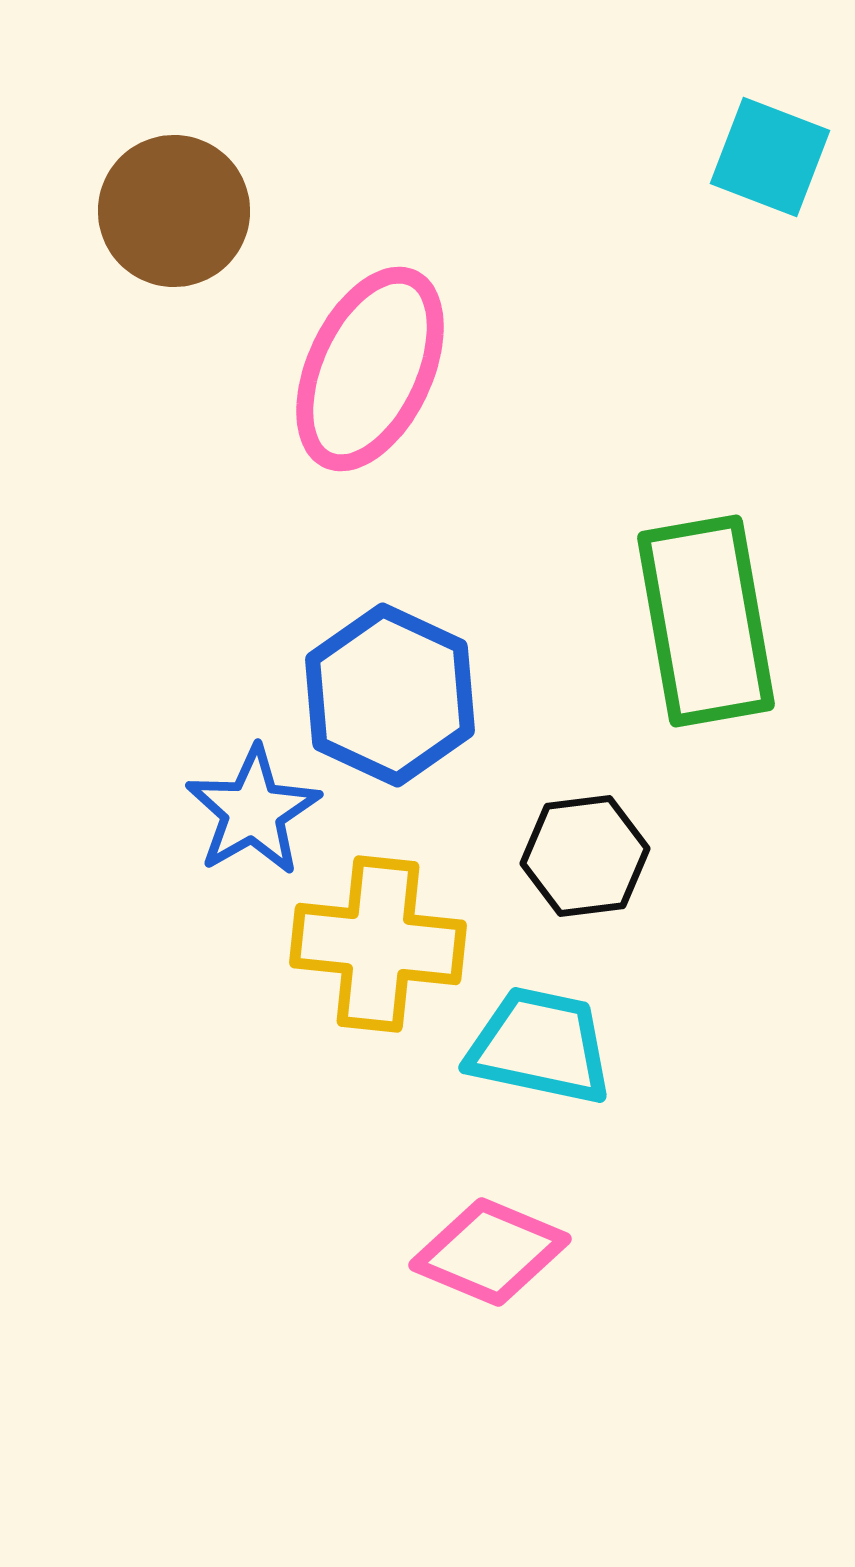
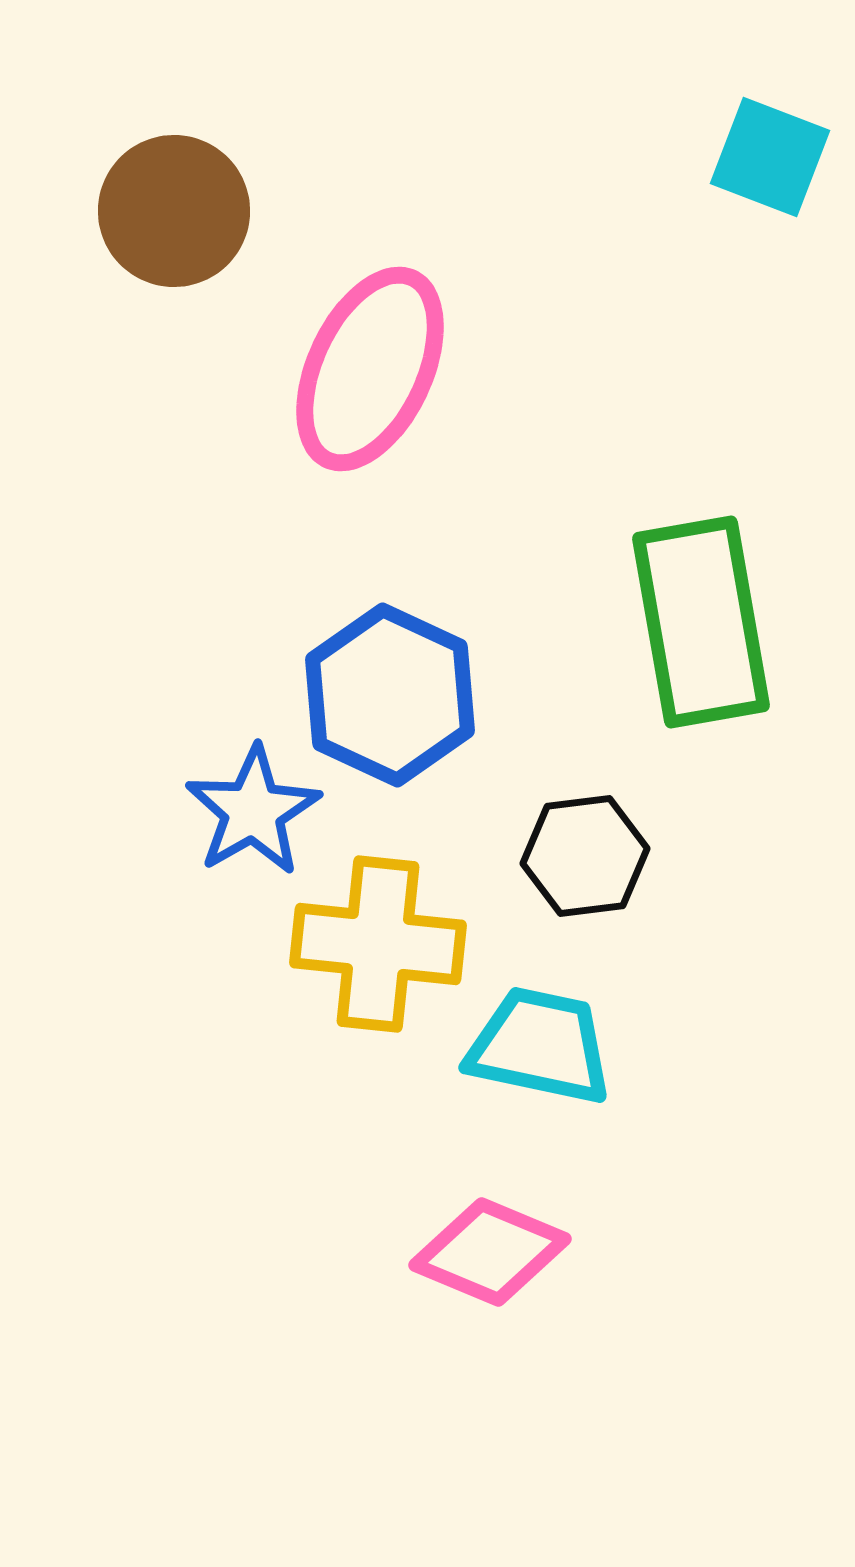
green rectangle: moved 5 px left, 1 px down
